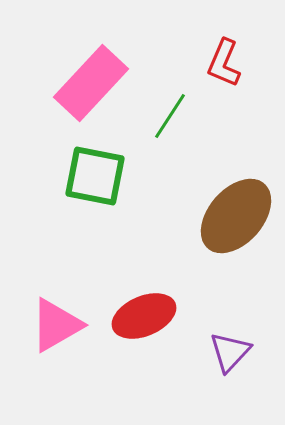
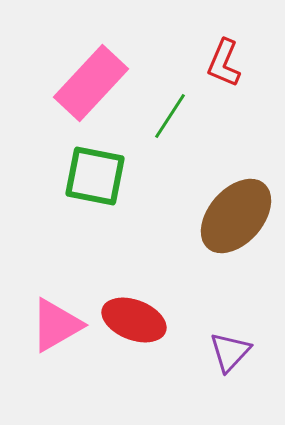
red ellipse: moved 10 px left, 4 px down; rotated 44 degrees clockwise
